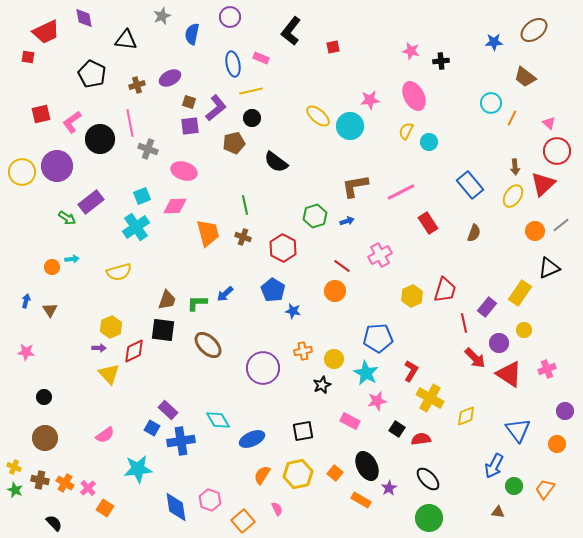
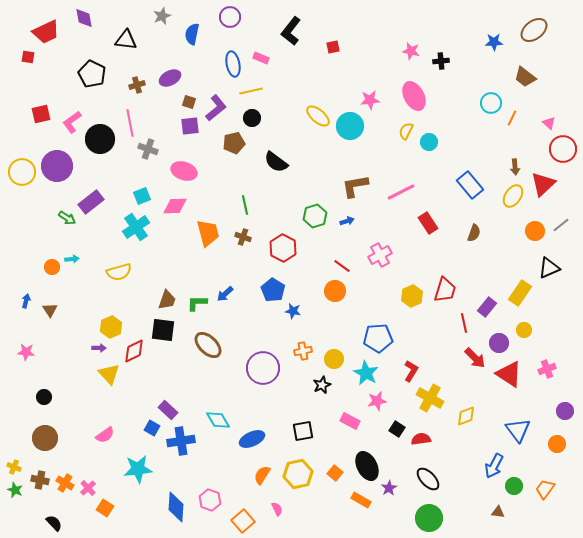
red circle at (557, 151): moved 6 px right, 2 px up
blue diamond at (176, 507): rotated 12 degrees clockwise
